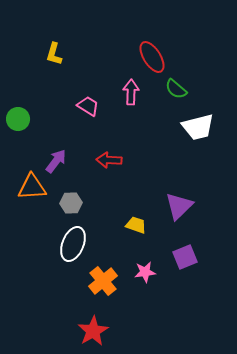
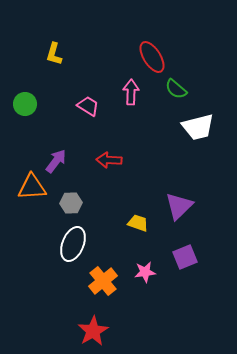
green circle: moved 7 px right, 15 px up
yellow trapezoid: moved 2 px right, 2 px up
